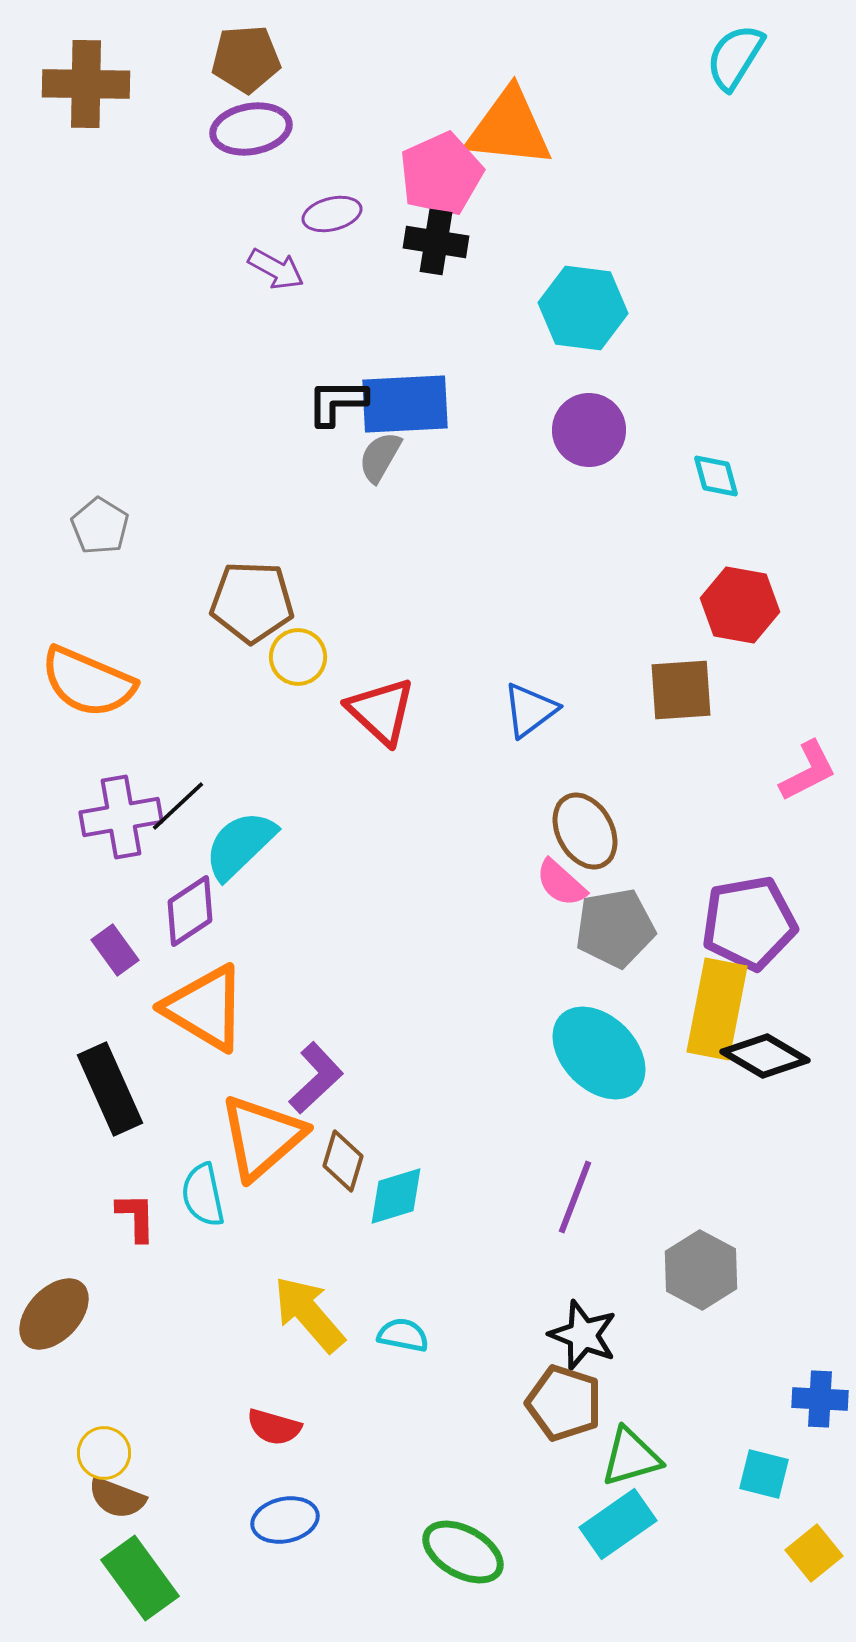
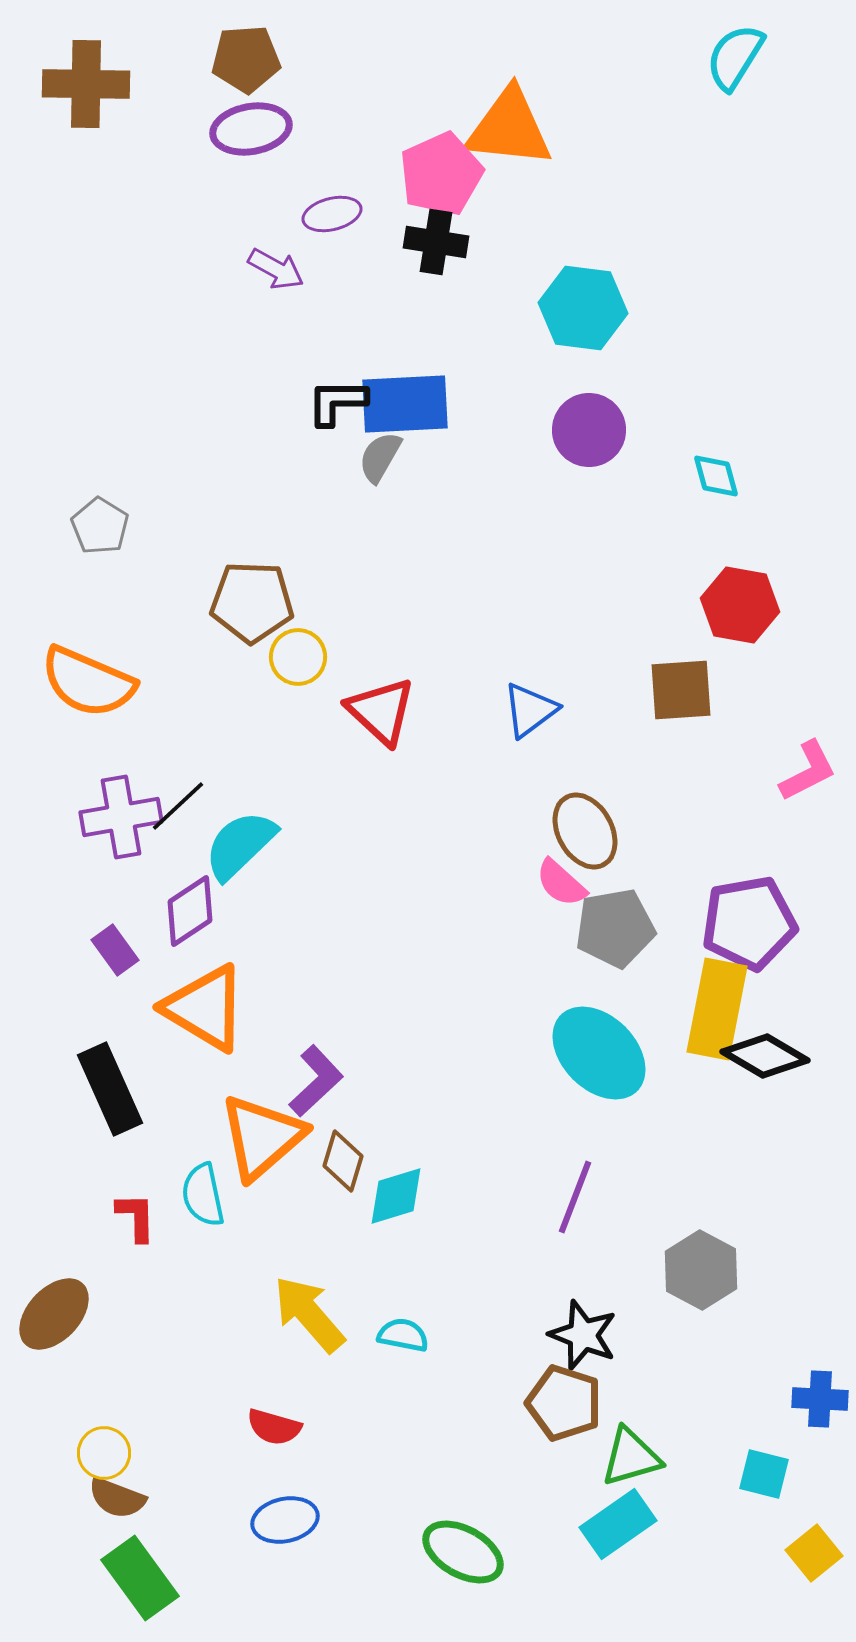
purple L-shape at (316, 1078): moved 3 px down
